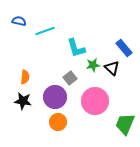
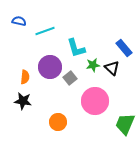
purple circle: moved 5 px left, 30 px up
